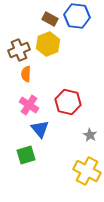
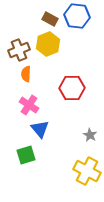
red hexagon: moved 4 px right, 14 px up; rotated 15 degrees counterclockwise
